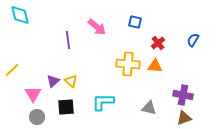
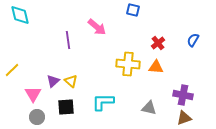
blue square: moved 2 px left, 12 px up
orange triangle: moved 1 px right, 1 px down
